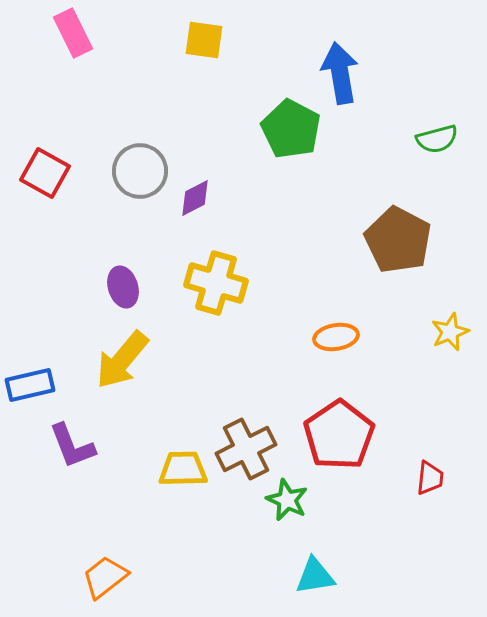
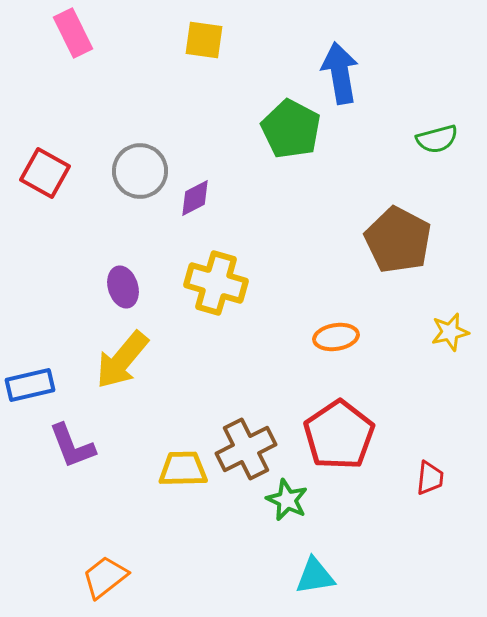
yellow star: rotated 9 degrees clockwise
